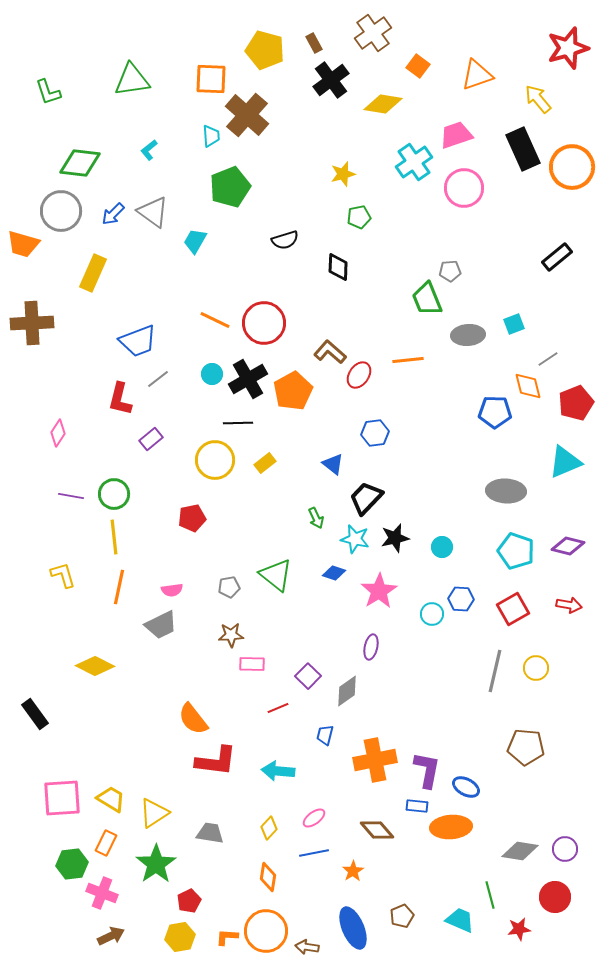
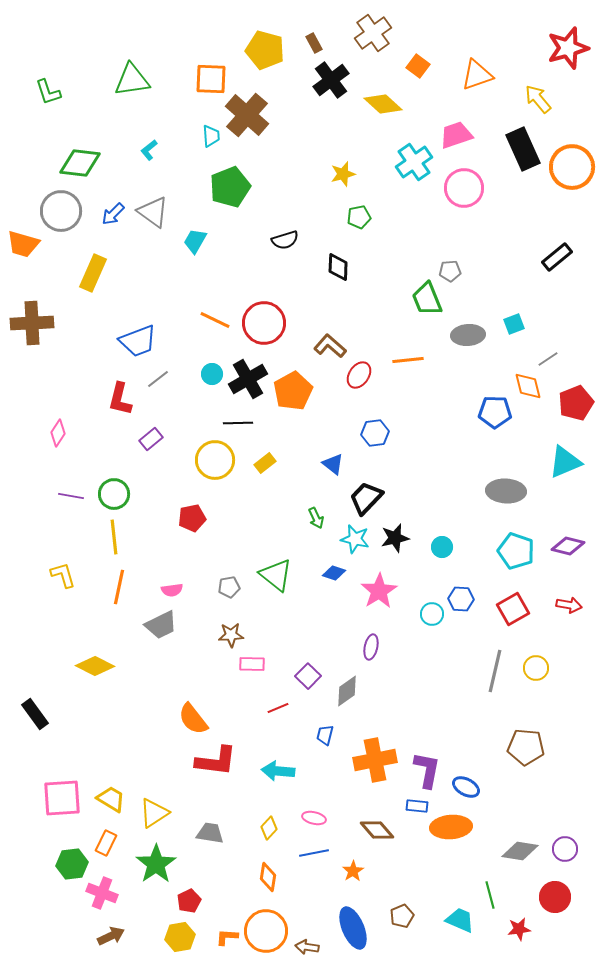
yellow diamond at (383, 104): rotated 33 degrees clockwise
brown L-shape at (330, 352): moved 6 px up
pink ellipse at (314, 818): rotated 50 degrees clockwise
